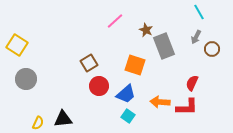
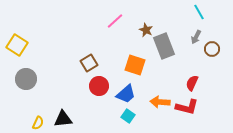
red L-shape: rotated 15 degrees clockwise
